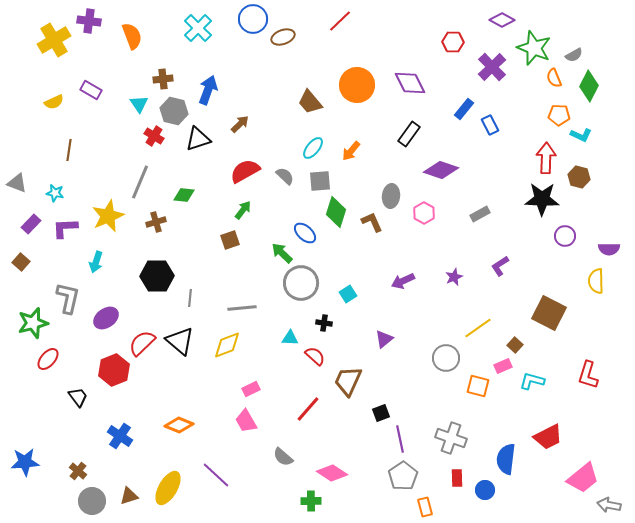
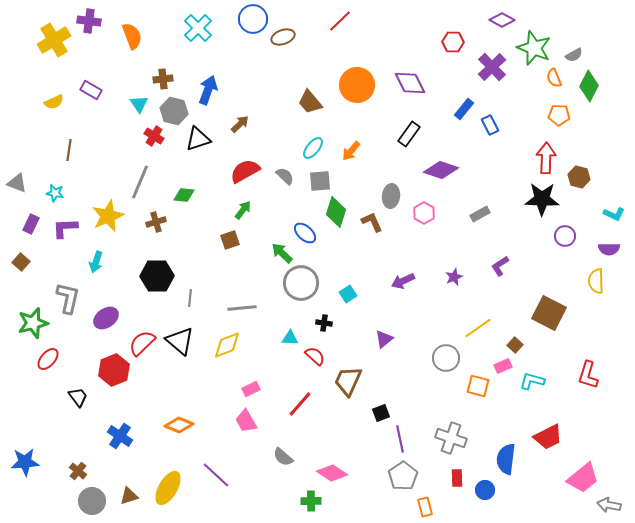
cyan L-shape at (581, 135): moved 33 px right, 79 px down
purple rectangle at (31, 224): rotated 18 degrees counterclockwise
red line at (308, 409): moved 8 px left, 5 px up
